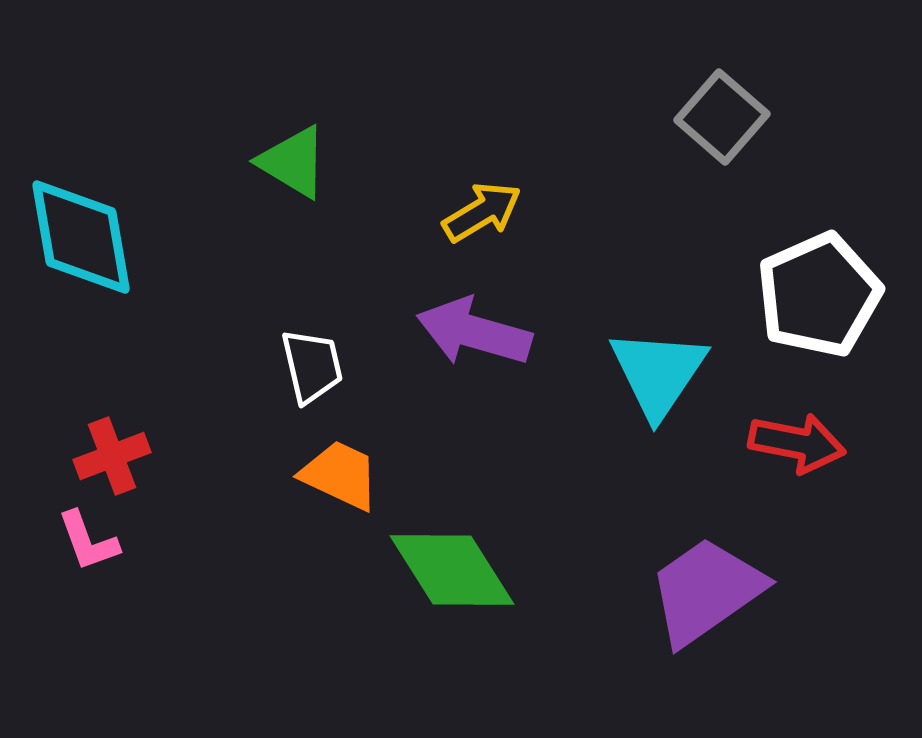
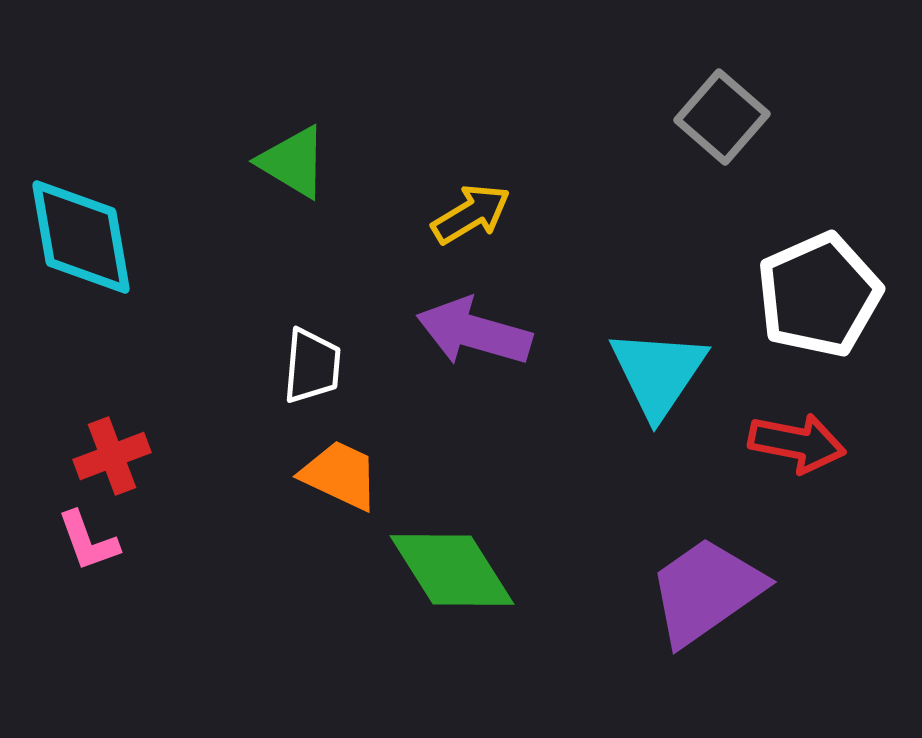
yellow arrow: moved 11 px left, 2 px down
white trapezoid: rotated 18 degrees clockwise
